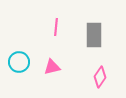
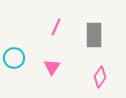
pink line: rotated 18 degrees clockwise
cyan circle: moved 5 px left, 4 px up
pink triangle: rotated 42 degrees counterclockwise
